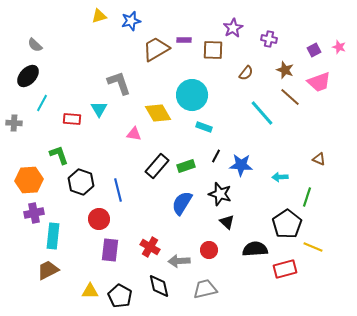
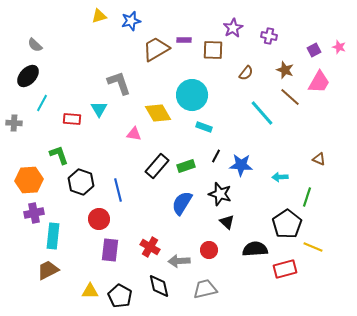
purple cross at (269, 39): moved 3 px up
pink trapezoid at (319, 82): rotated 40 degrees counterclockwise
